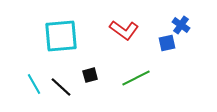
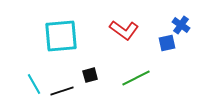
black line: moved 1 px right, 4 px down; rotated 60 degrees counterclockwise
